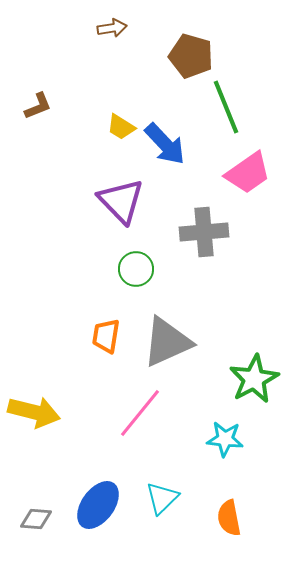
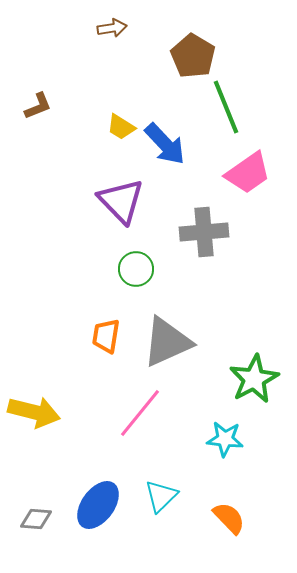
brown pentagon: moved 2 px right; rotated 15 degrees clockwise
cyan triangle: moved 1 px left, 2 px up
orange semicircle: rotated 147 degrees clockwise
